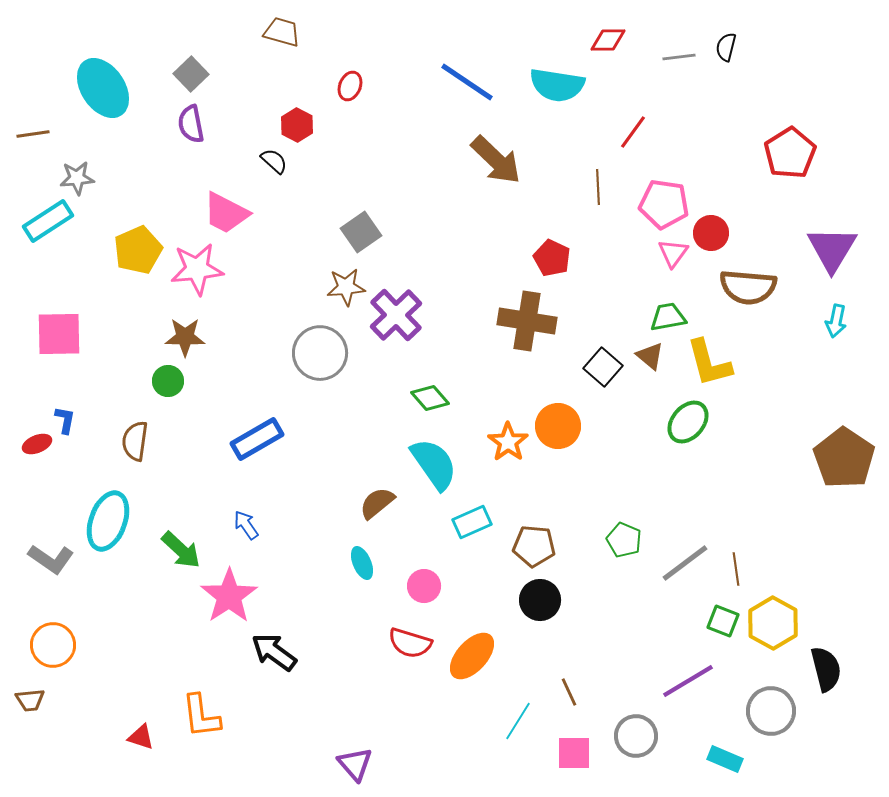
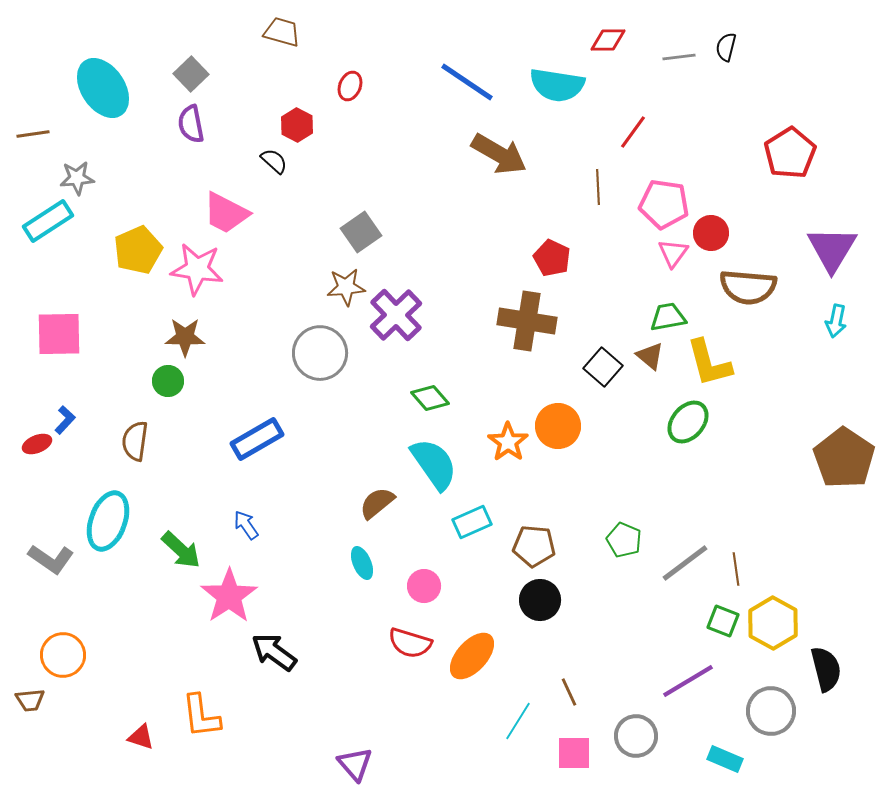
brown arrow at (496, 160): moved 3 px right, 6 px up; rotated 14 degrees counterclockwise
pink star at (197, 269): rotated 14 degrees clockwise
blue L-shape at (65, 420): rotated 32 degrees clockwise
orange circle at (53, 645): moved 10 px right, 10 px down
